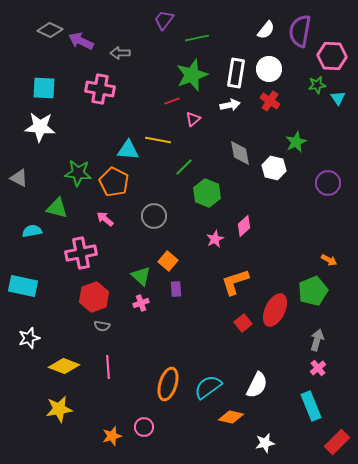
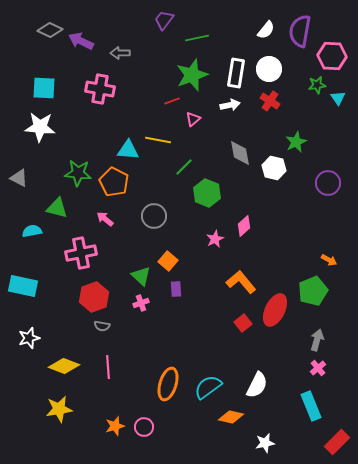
orange L-shape at (235, 282): moved 6 px right; rotated 68 degrees clockwise
orange star at (112, 436): moved 3 px right, 10 px up
